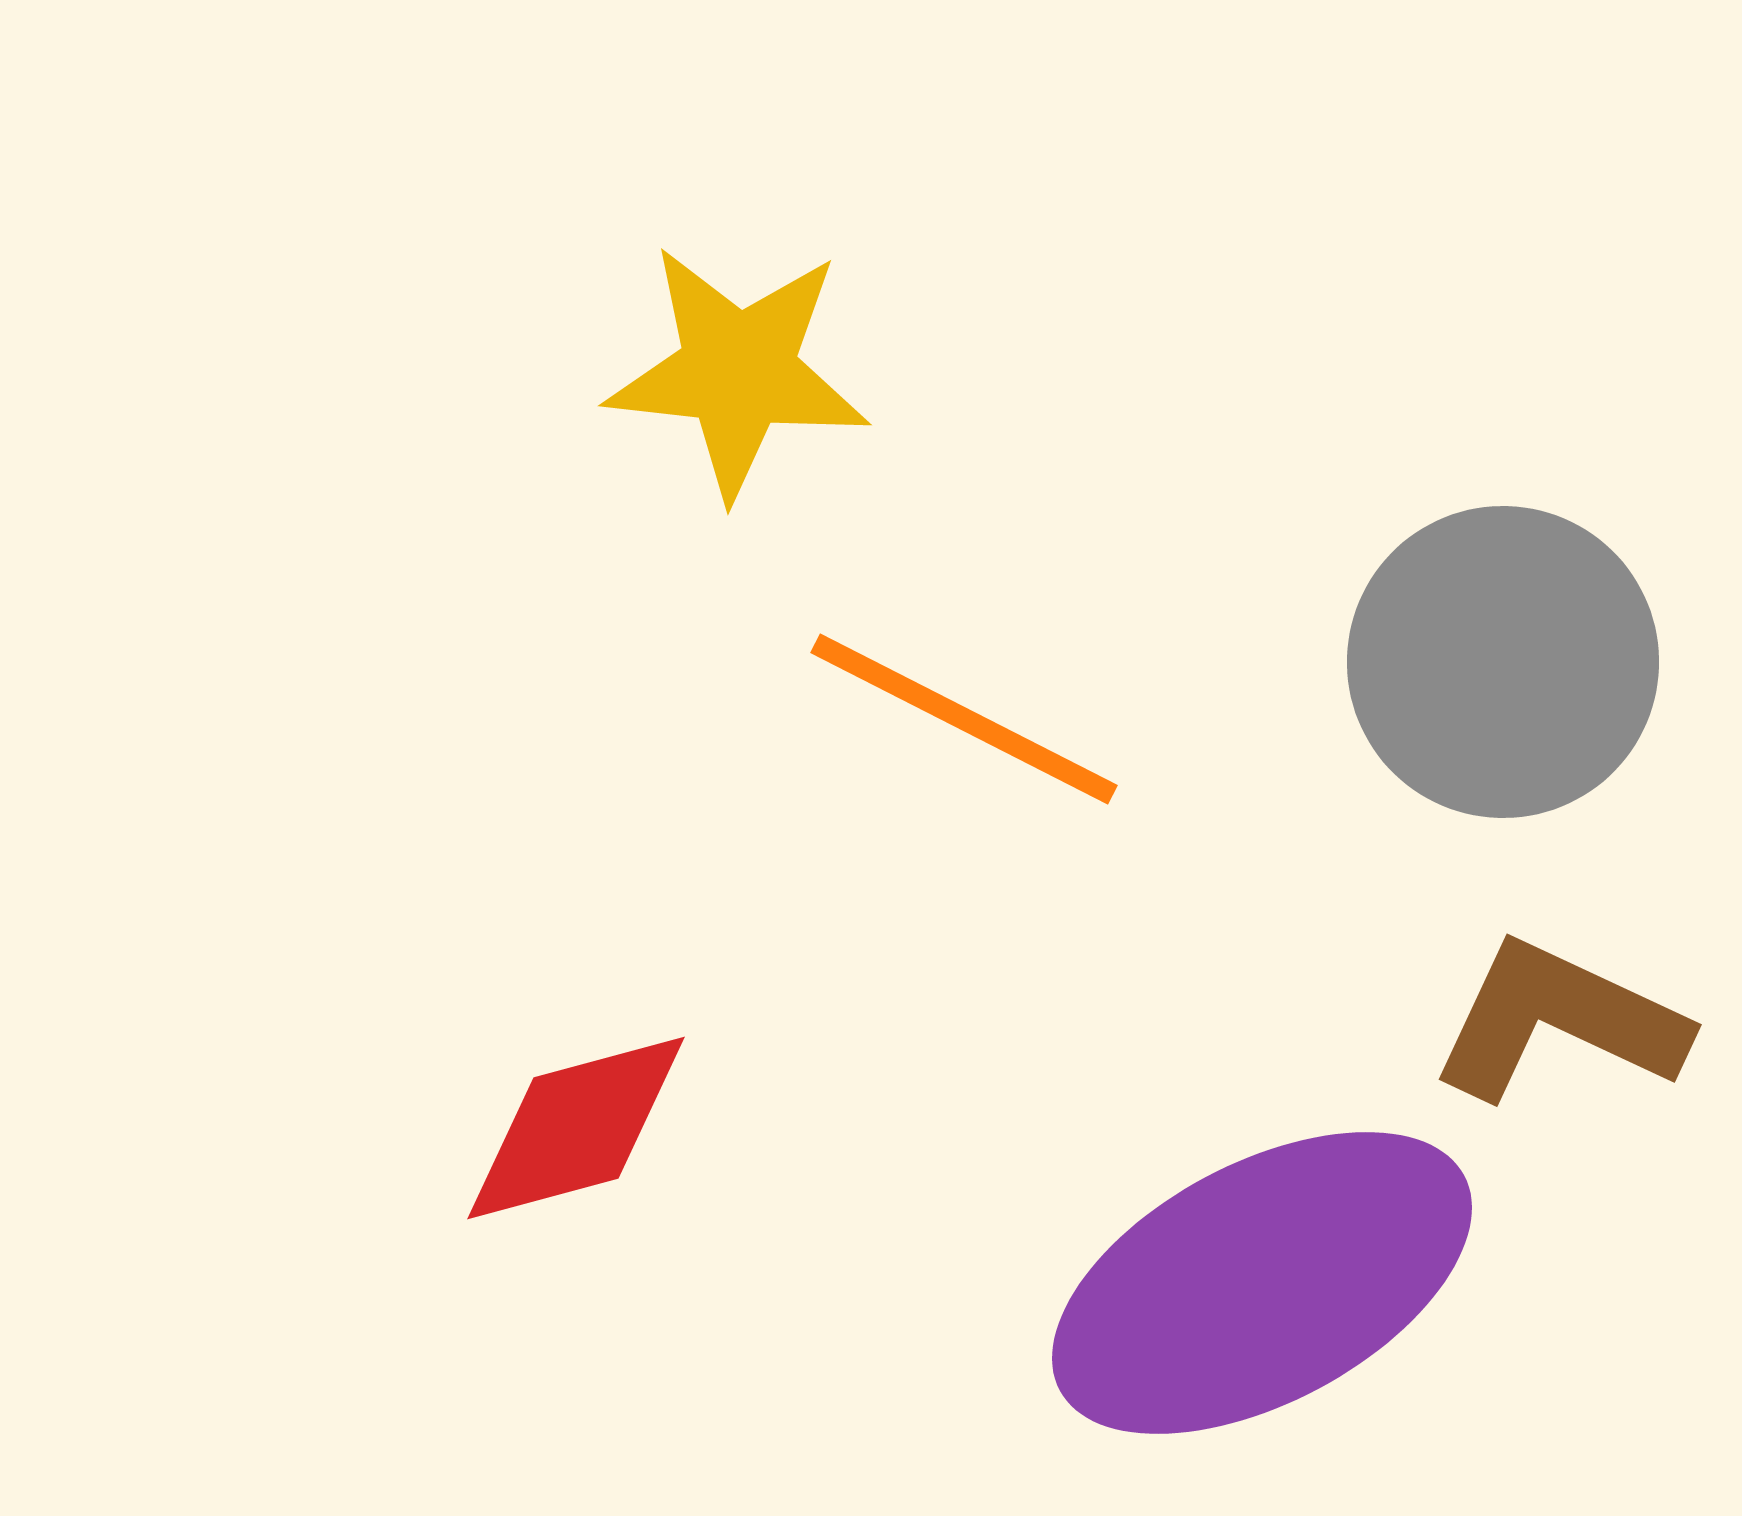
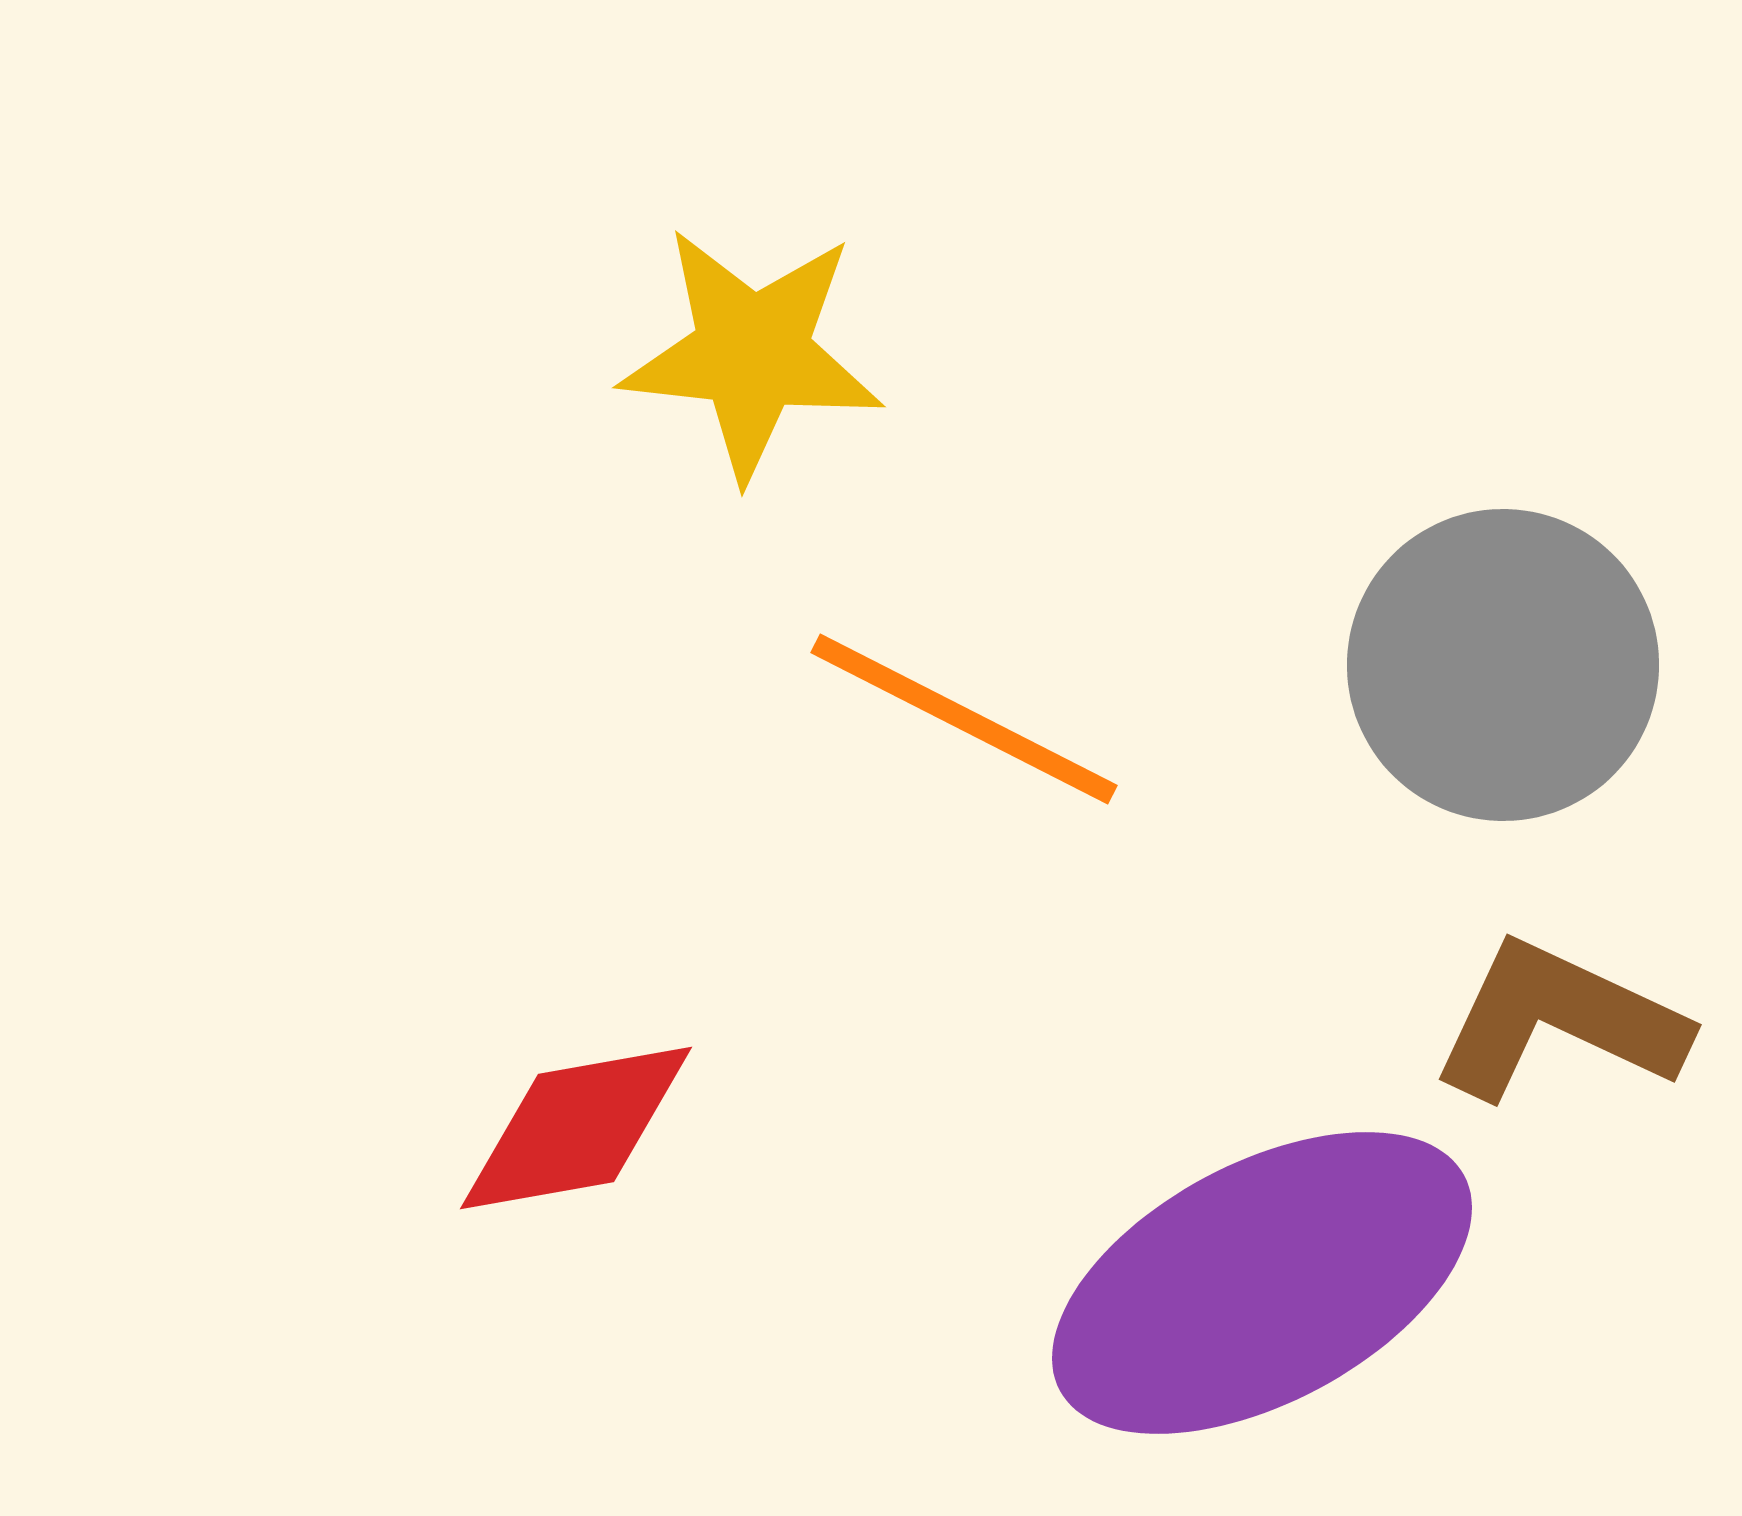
yellow star: moved 14 px right, 18 px up
gray circle: moved 3 px down
red diamond: rotated 5 degrees clockwise
